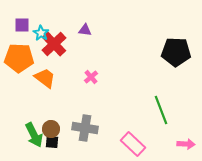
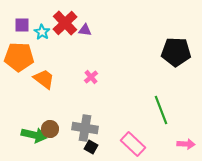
cyan star: moved 1 px right, 1 px up
red cross: moved 11 px right, 21 px up
orange pentagon: moved 1 px up
orange trapezoid: moved 1 px left, 1 px down
brown circle: moved 1 px left
green arrow: rotated 50 degrees counterclockwise
black square: moved 39 px right, 5 px down; rotated 24 degrees clockwise
